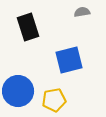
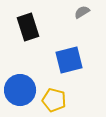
gray semicircle: rotated 21 degrees counterclockwise
blue circle: moved 2 px right, 1 px up
yellow pentagon: rotated 25 degrees clockwise
